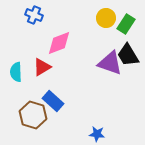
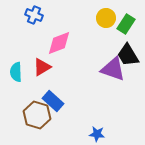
purple triangle: moved 3 px right, 6 px down
brown hexagon: moved 4 px right
